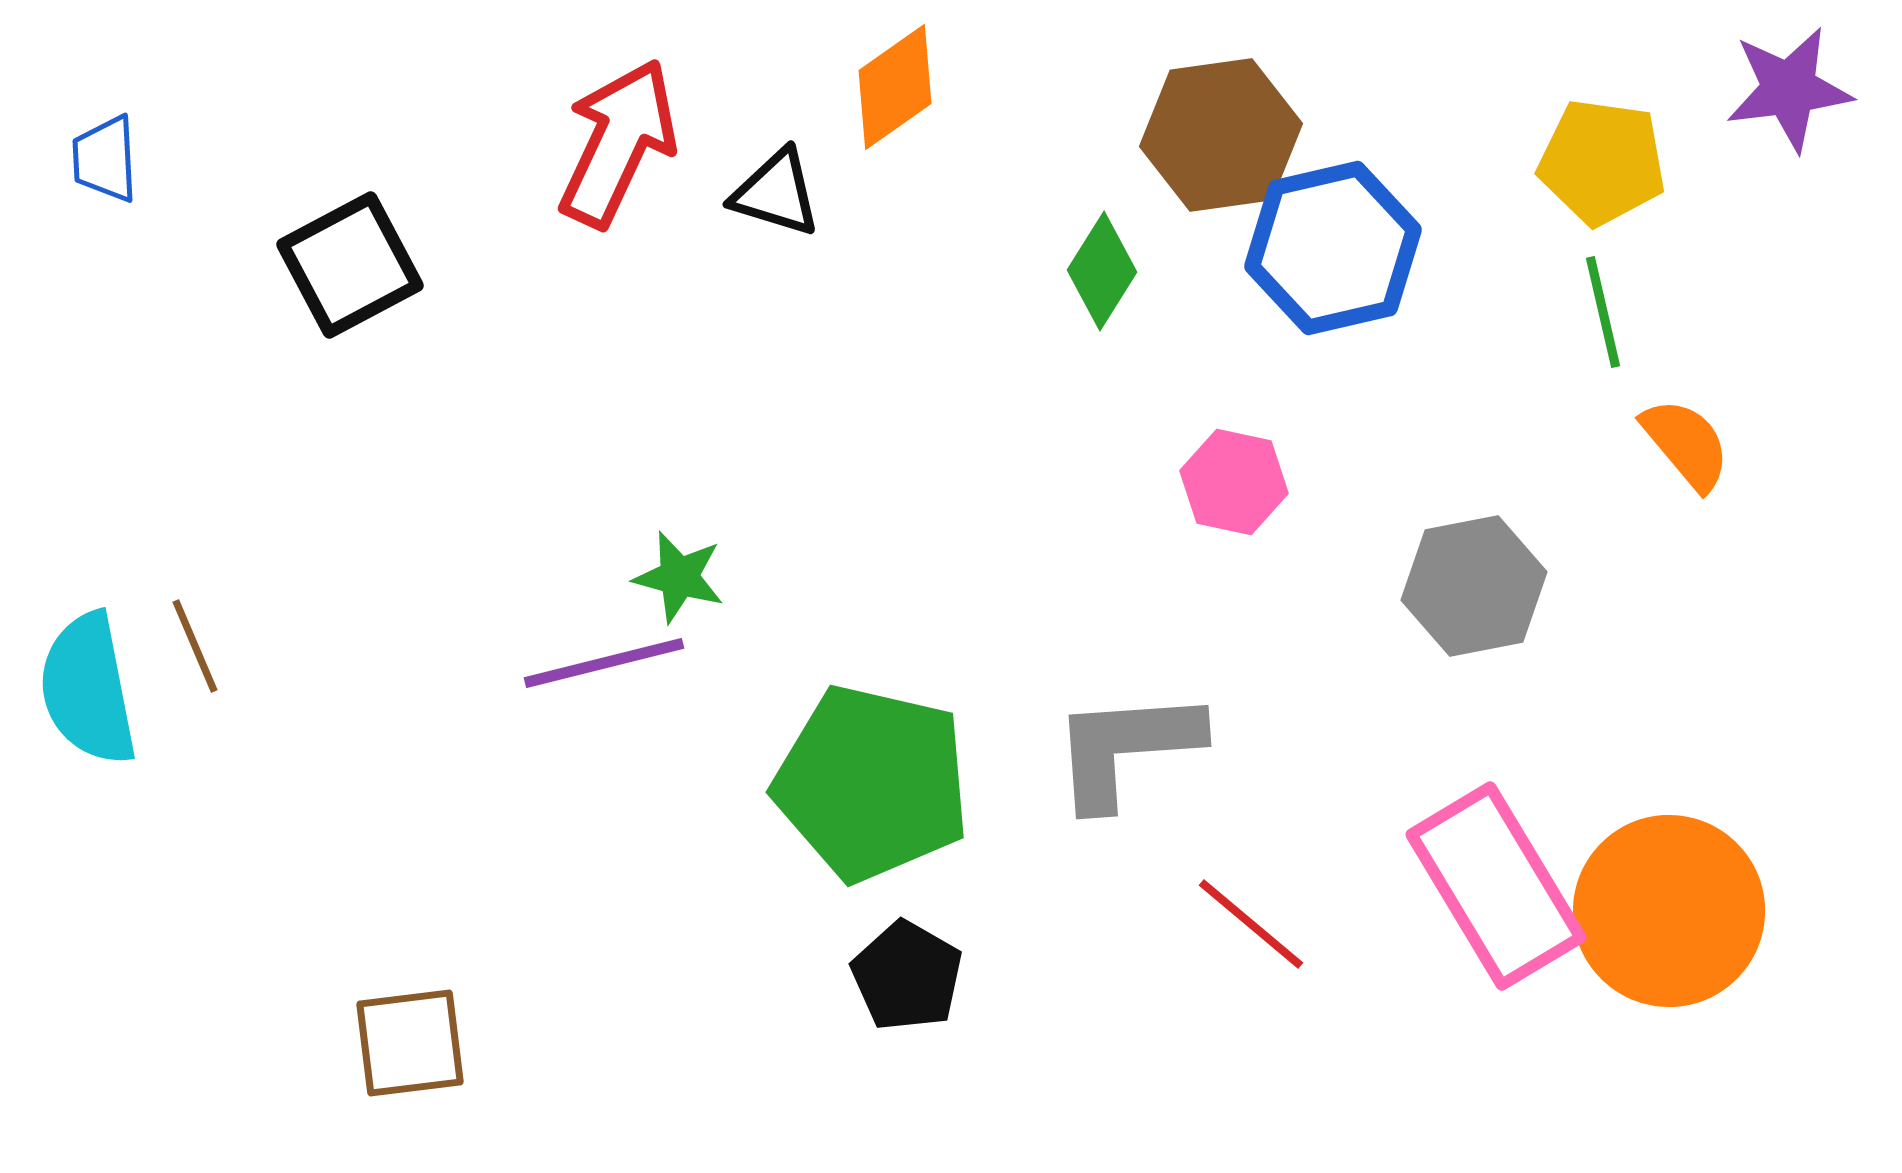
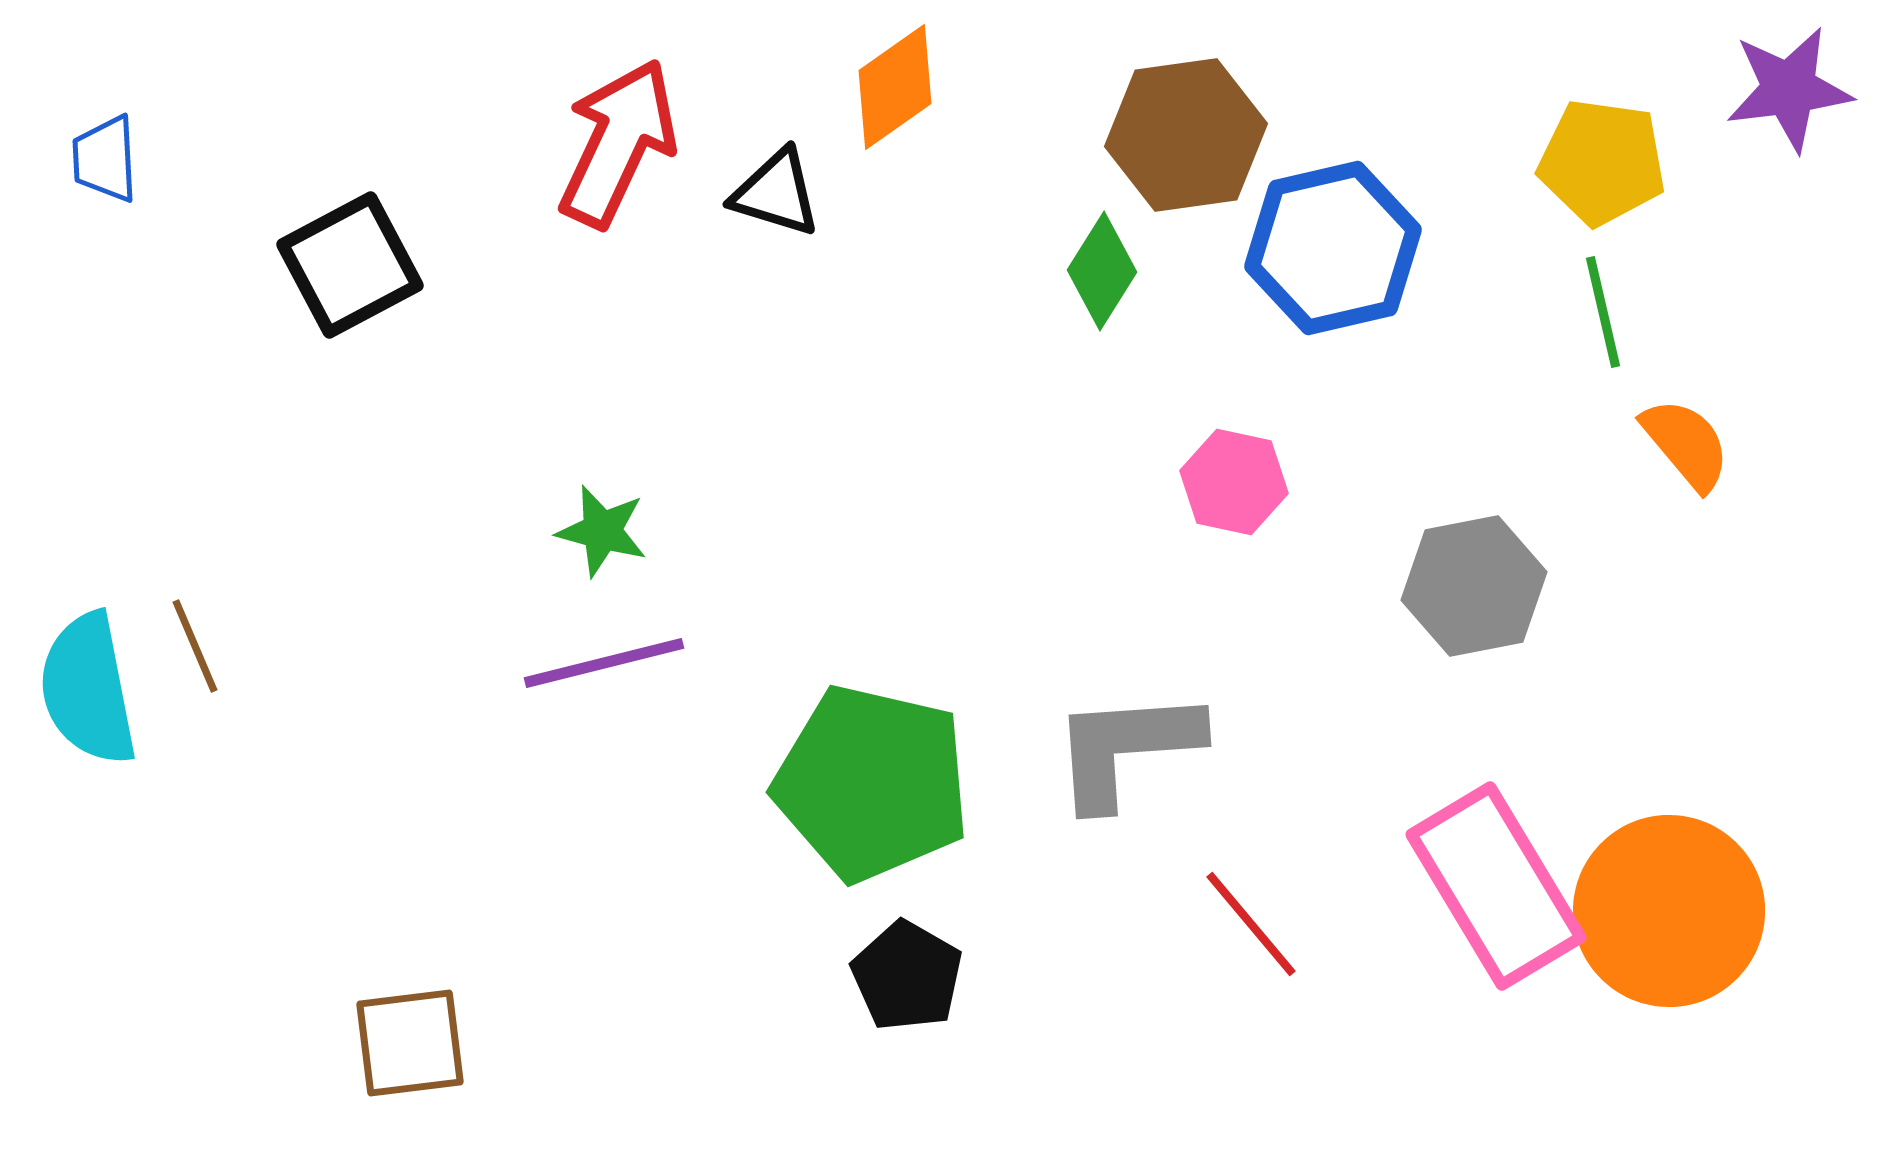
brown hexagon: moved 35 px left
green star: moved 77 px left, 46 px up
red line: rotated 10 degrees clockwise
